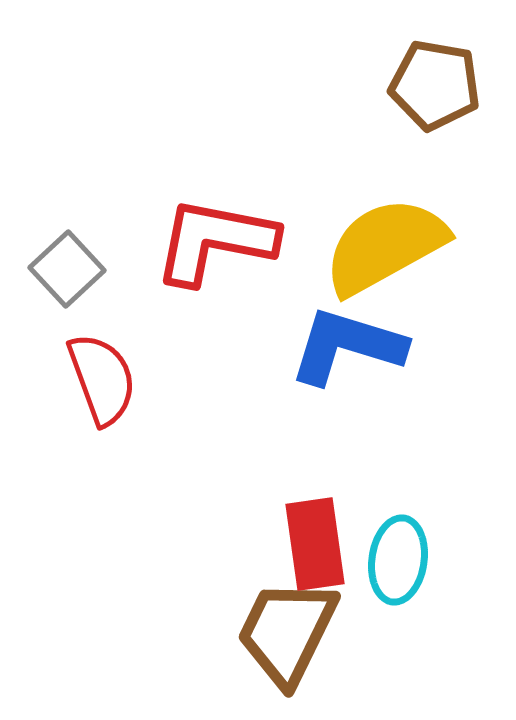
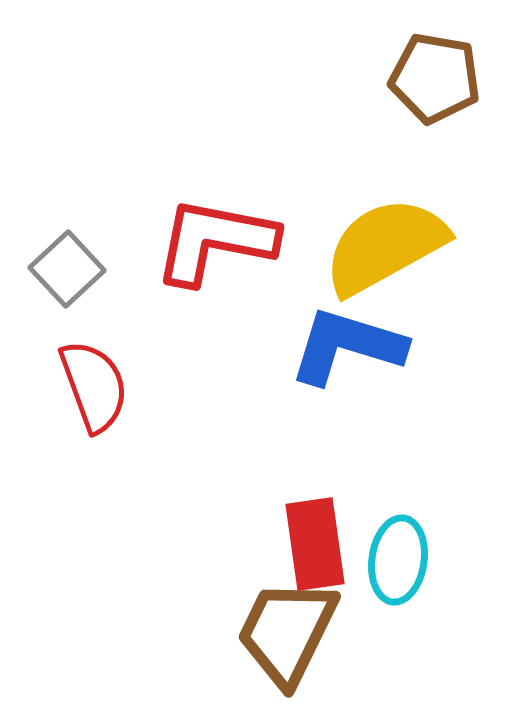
brown pentagon: moved 7 px up
red semicircle: moved 8 px left, 7 px down
